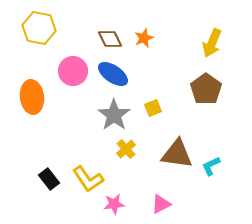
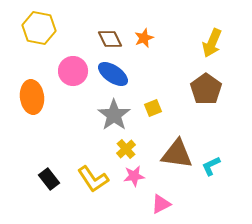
yellow L-shape: moved 5 px right
pink star: moved 20 px right, 28 px up
